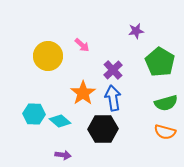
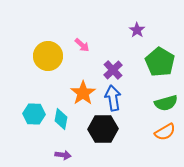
purple star: moved 1 px right, 1 px up; rotated 28 degrees counterclockwise
cyan diamond: moved 1 px right, 2 px up; rotated 60 degrees clockwise
orange semicircle: rotated 45 degrees counterclockwise
